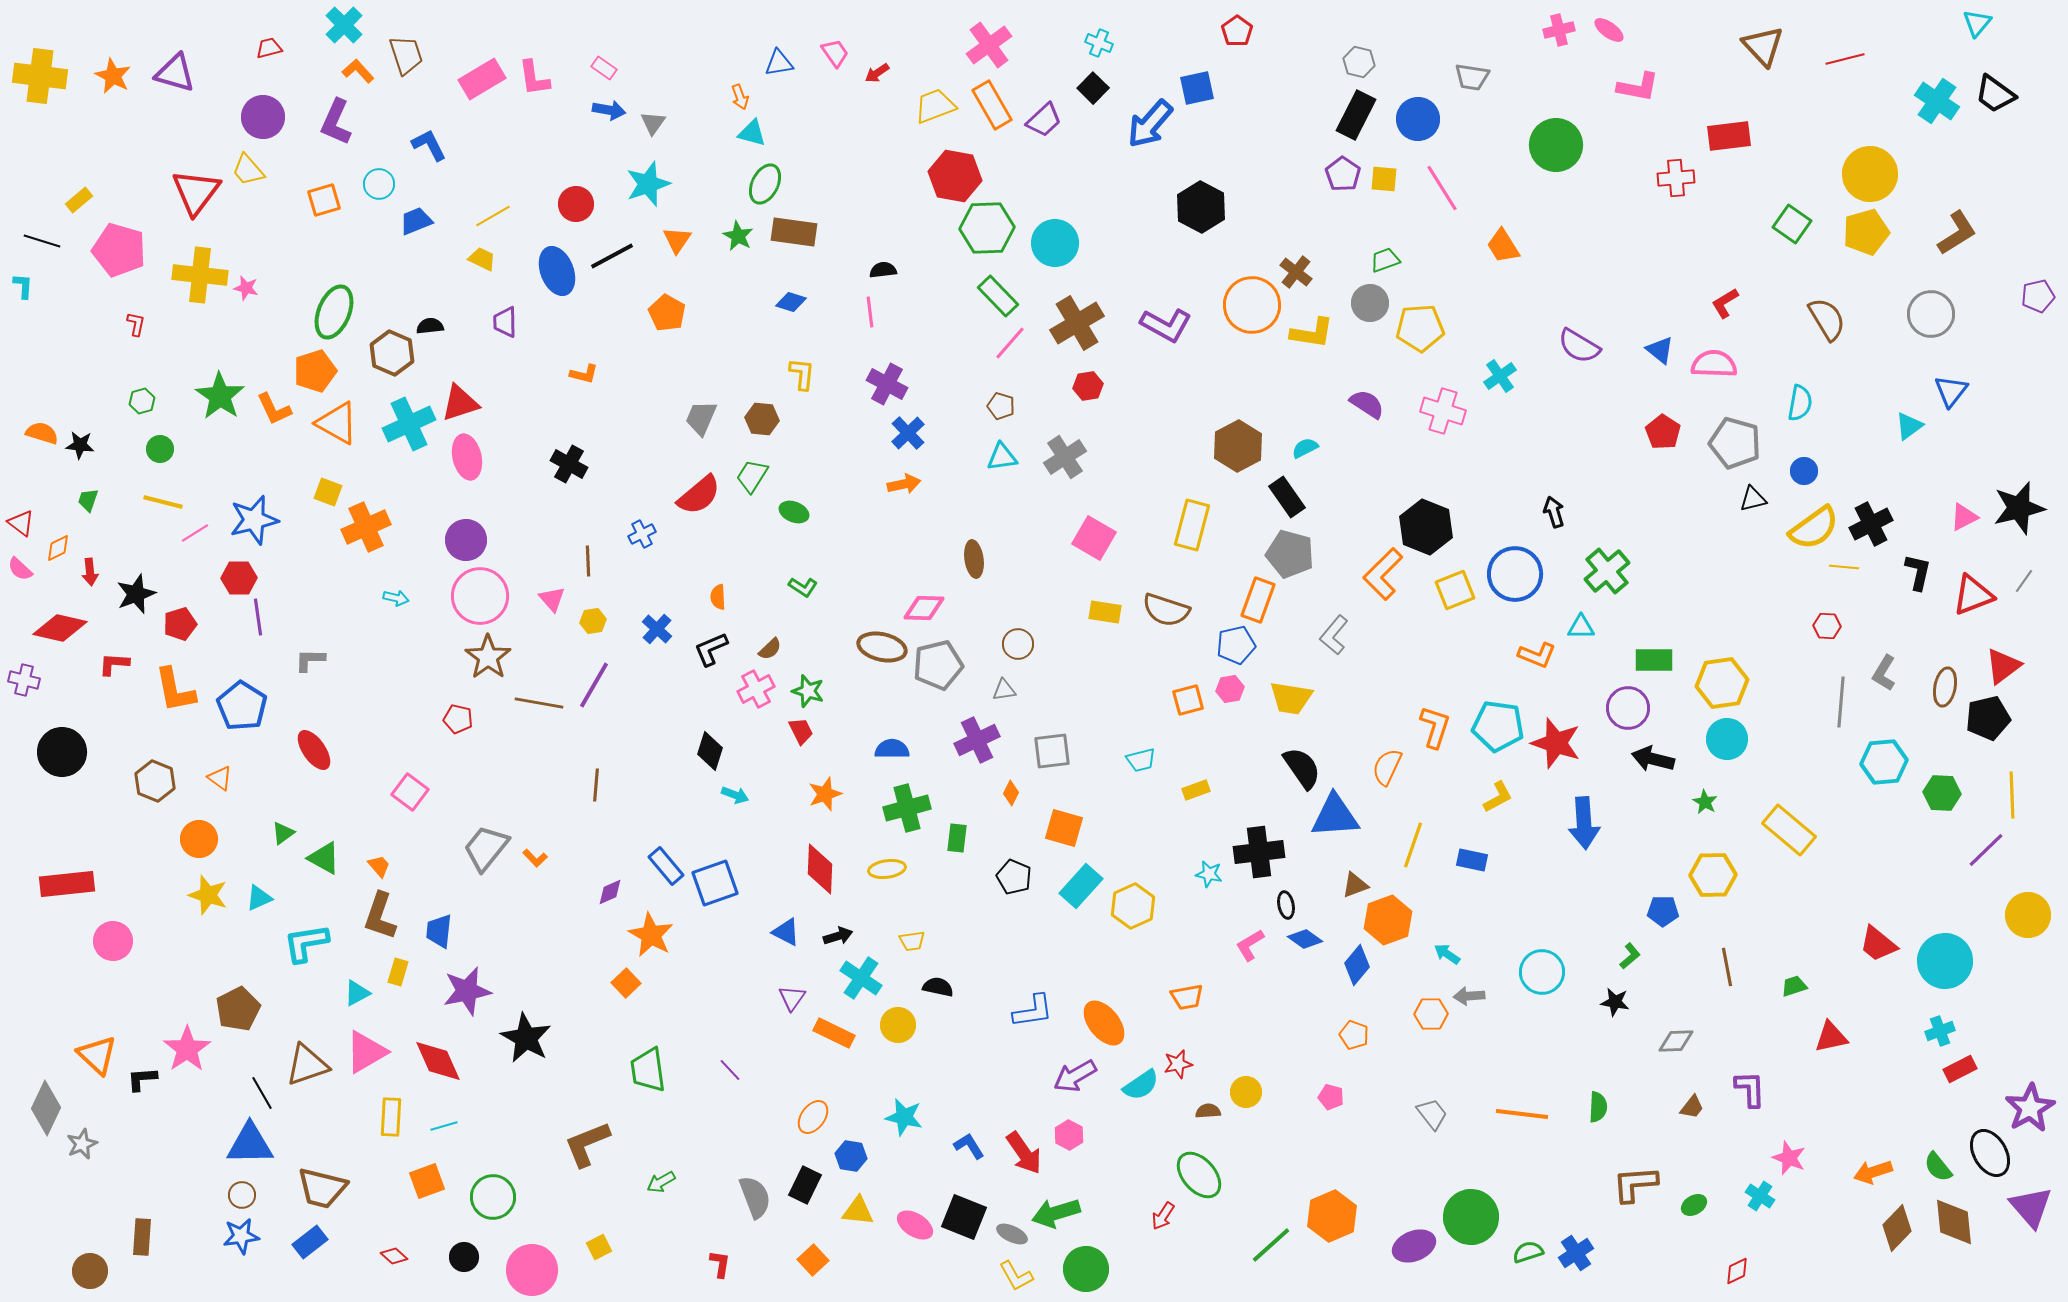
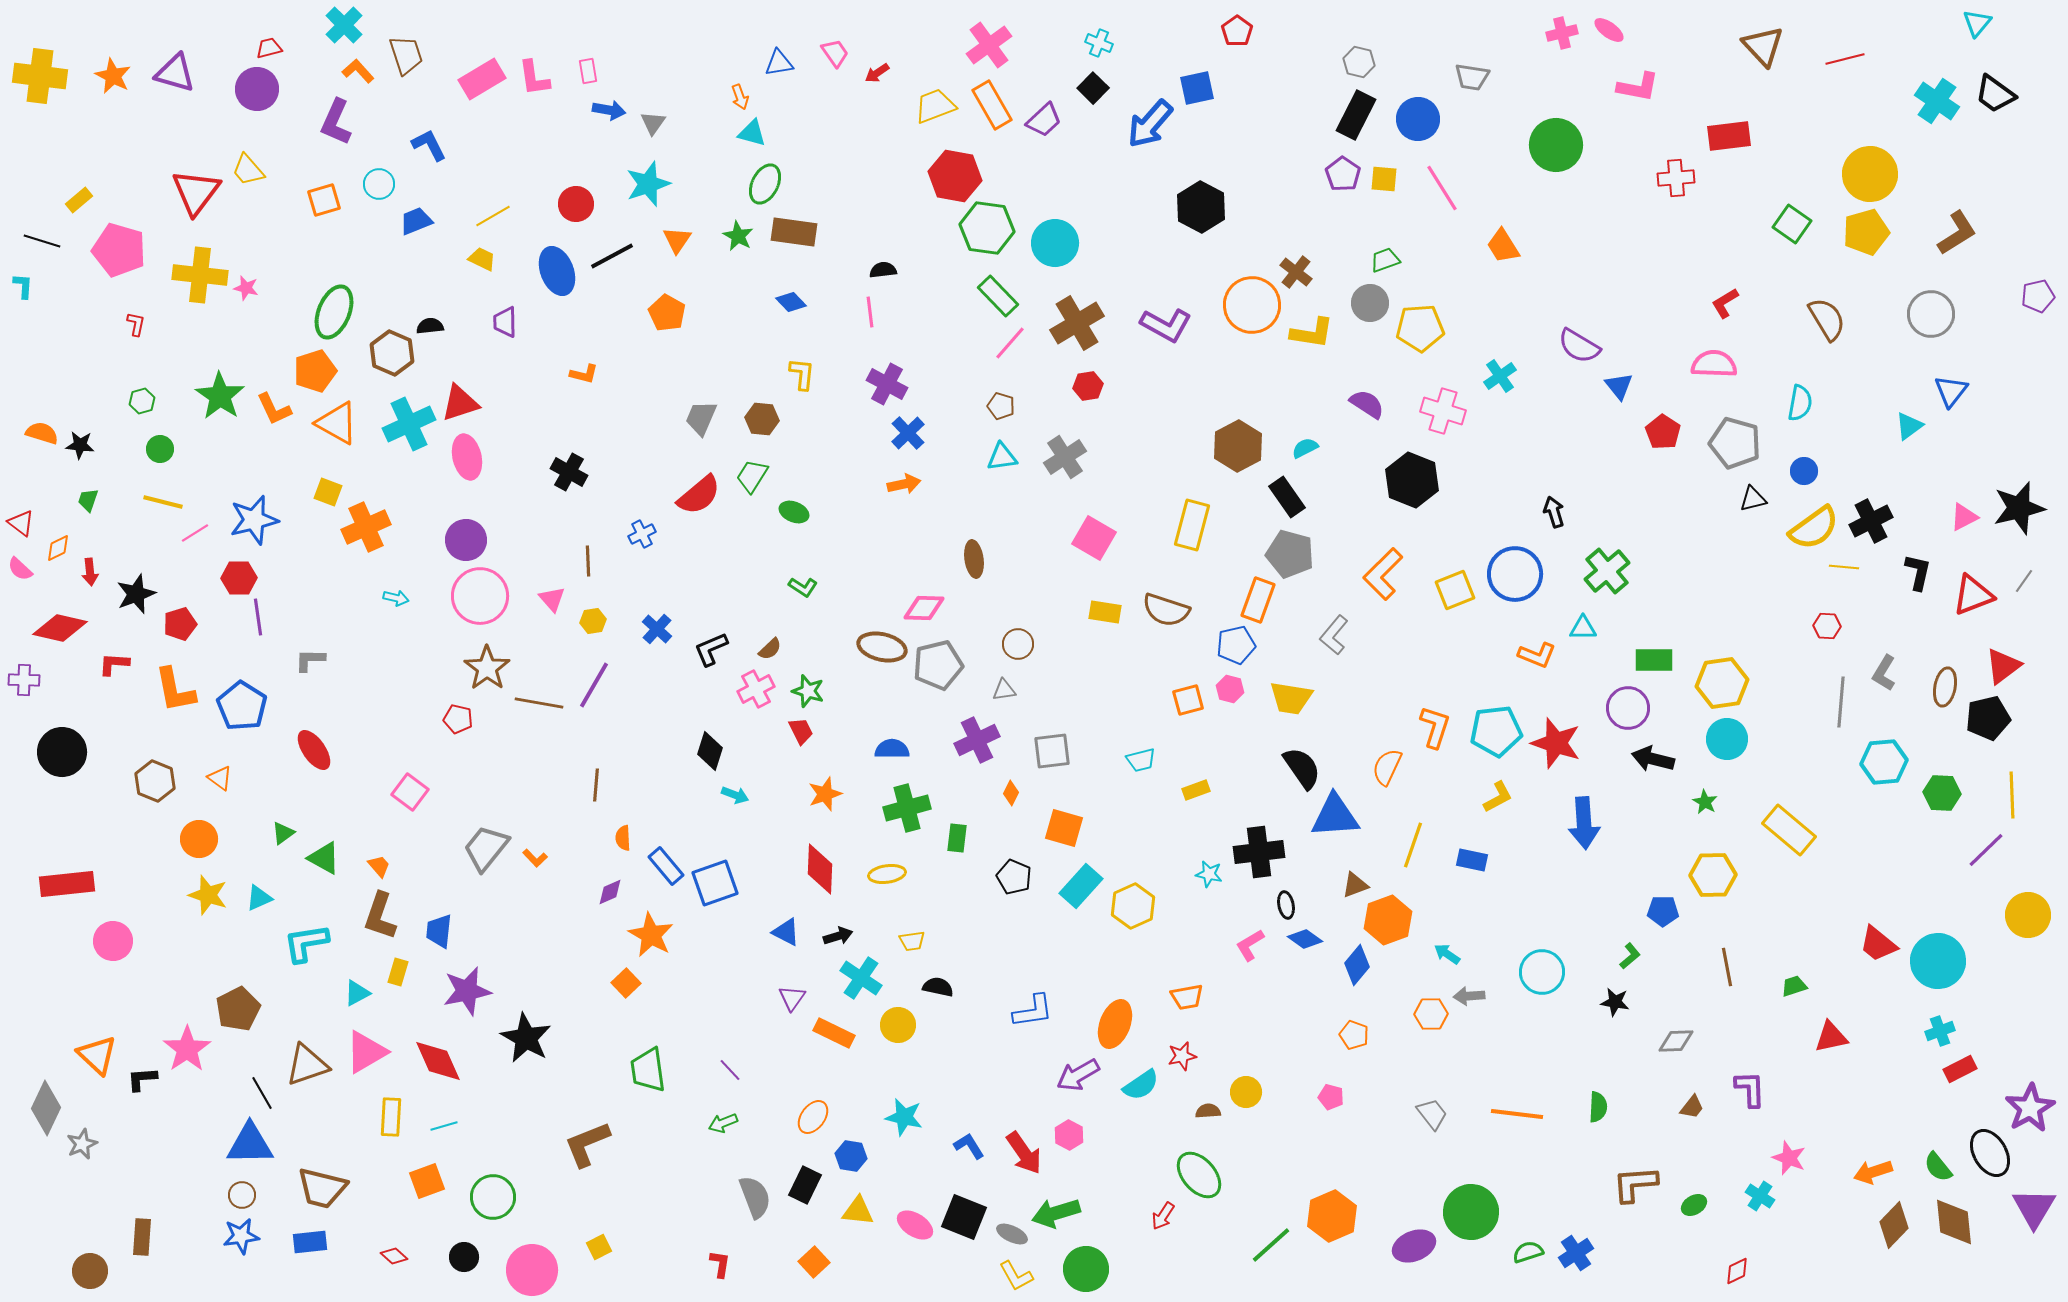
pink cross at (1559, 30): moved 3 px right, 3 px down
pink rectangle at (604, 68): moved 16 px left, 3 px down; rotated 45 degrees clockwise
purple circle at (263, 117): moved 6 px left, 28 px up
green hexagon at (987, 228): rotated 10 degrees clockwise
blue diamond at (791, 302): rotated 28 degrees clockwise
blue triangle at (1660, 350): moved 41 px left, 36 px down; rotated 12 degrees clockwise
black cross at (569, 464): moved 8 px down
black cross at (1871, 524): moved 3 px up
black hexagon at (1426, 527): moved 14 px left, 47 px up
orange semicircle at (718, 597): moved 95 px left, 241 px down
cyan triangle at (1581, 627): moved 2 px right, 1 px down
brown star at (488, 657): moved 1 px left, 11 px down
purple cross at (24, 680): rotated 12 degrees counterclockwise
pink hexagon at (1230, 689): rotated 24 degrees clockwise
cyan pentagon at (1498, 726): moved 2 px left, 5 px down; rotated 15 degrees counterclockwise
yellow ellipse at (887, 869): moved 5 px down
cyan circle at (1945, 961): moved 7 px left
orange ellipse at (1104, 1023): moved 11 px right, 1 px down; rotated 60 degrees clockwise
red star at (1178, 1064): moved 4 px right, 8 px up
purple arrow at (1075, 1076): moved 3 px right, 1 px up
orange line at (1522, 1114): moved 5 px left
green arrow at (661, 1182): moved 62 px right, 59 px up; rotated 8 degrees clockwise
purple triangle at (2031, 1207): moved 3 px right, 1 px down; rotated 12 degrees clockwise
green circle at (1471, 1217): moved 5 px up
brown diamond at (1897, 1228): moved 3 px left, 3 px up
blue rectangle at (310, 1242): rotated 32 degrees clockwise
orange square at (813, 1260): moved 1 px right, 2 px down
